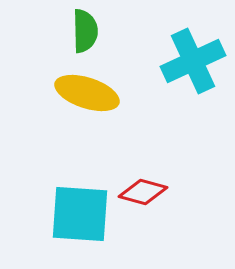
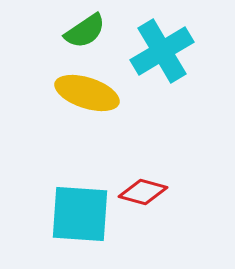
green semicircle: rotated 57 degrees clockwise
cyan cross: moved 31 px left, 10 px up; rotated 6 degrees counterclockwise
